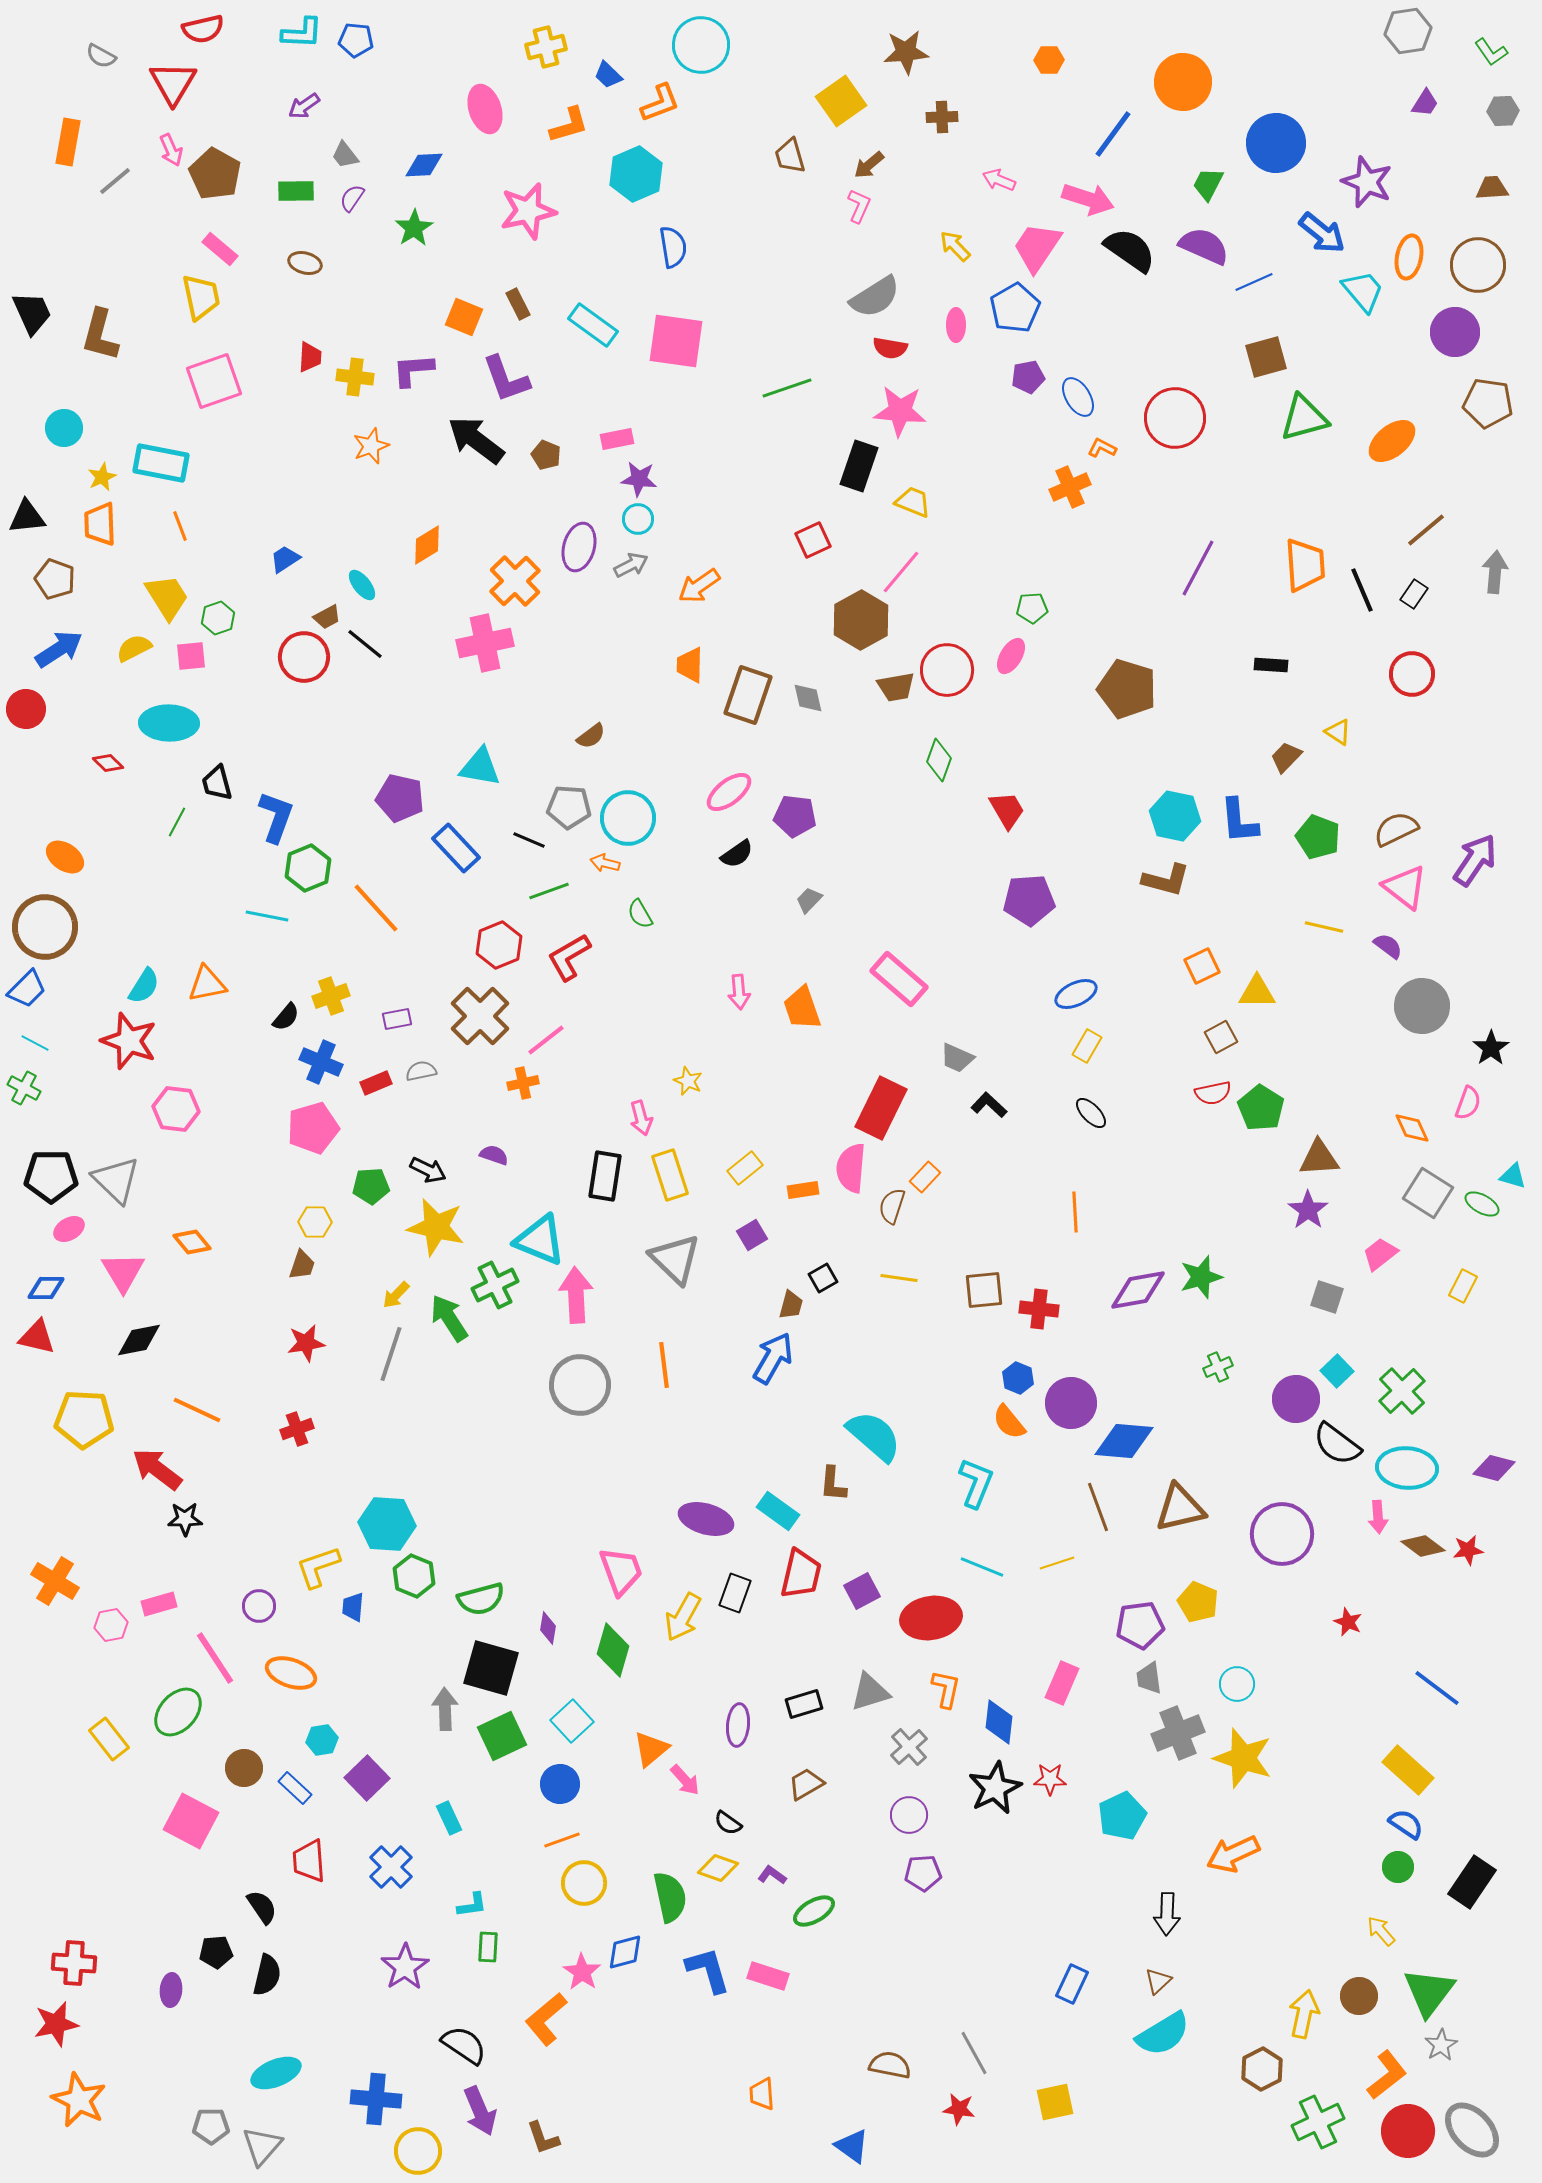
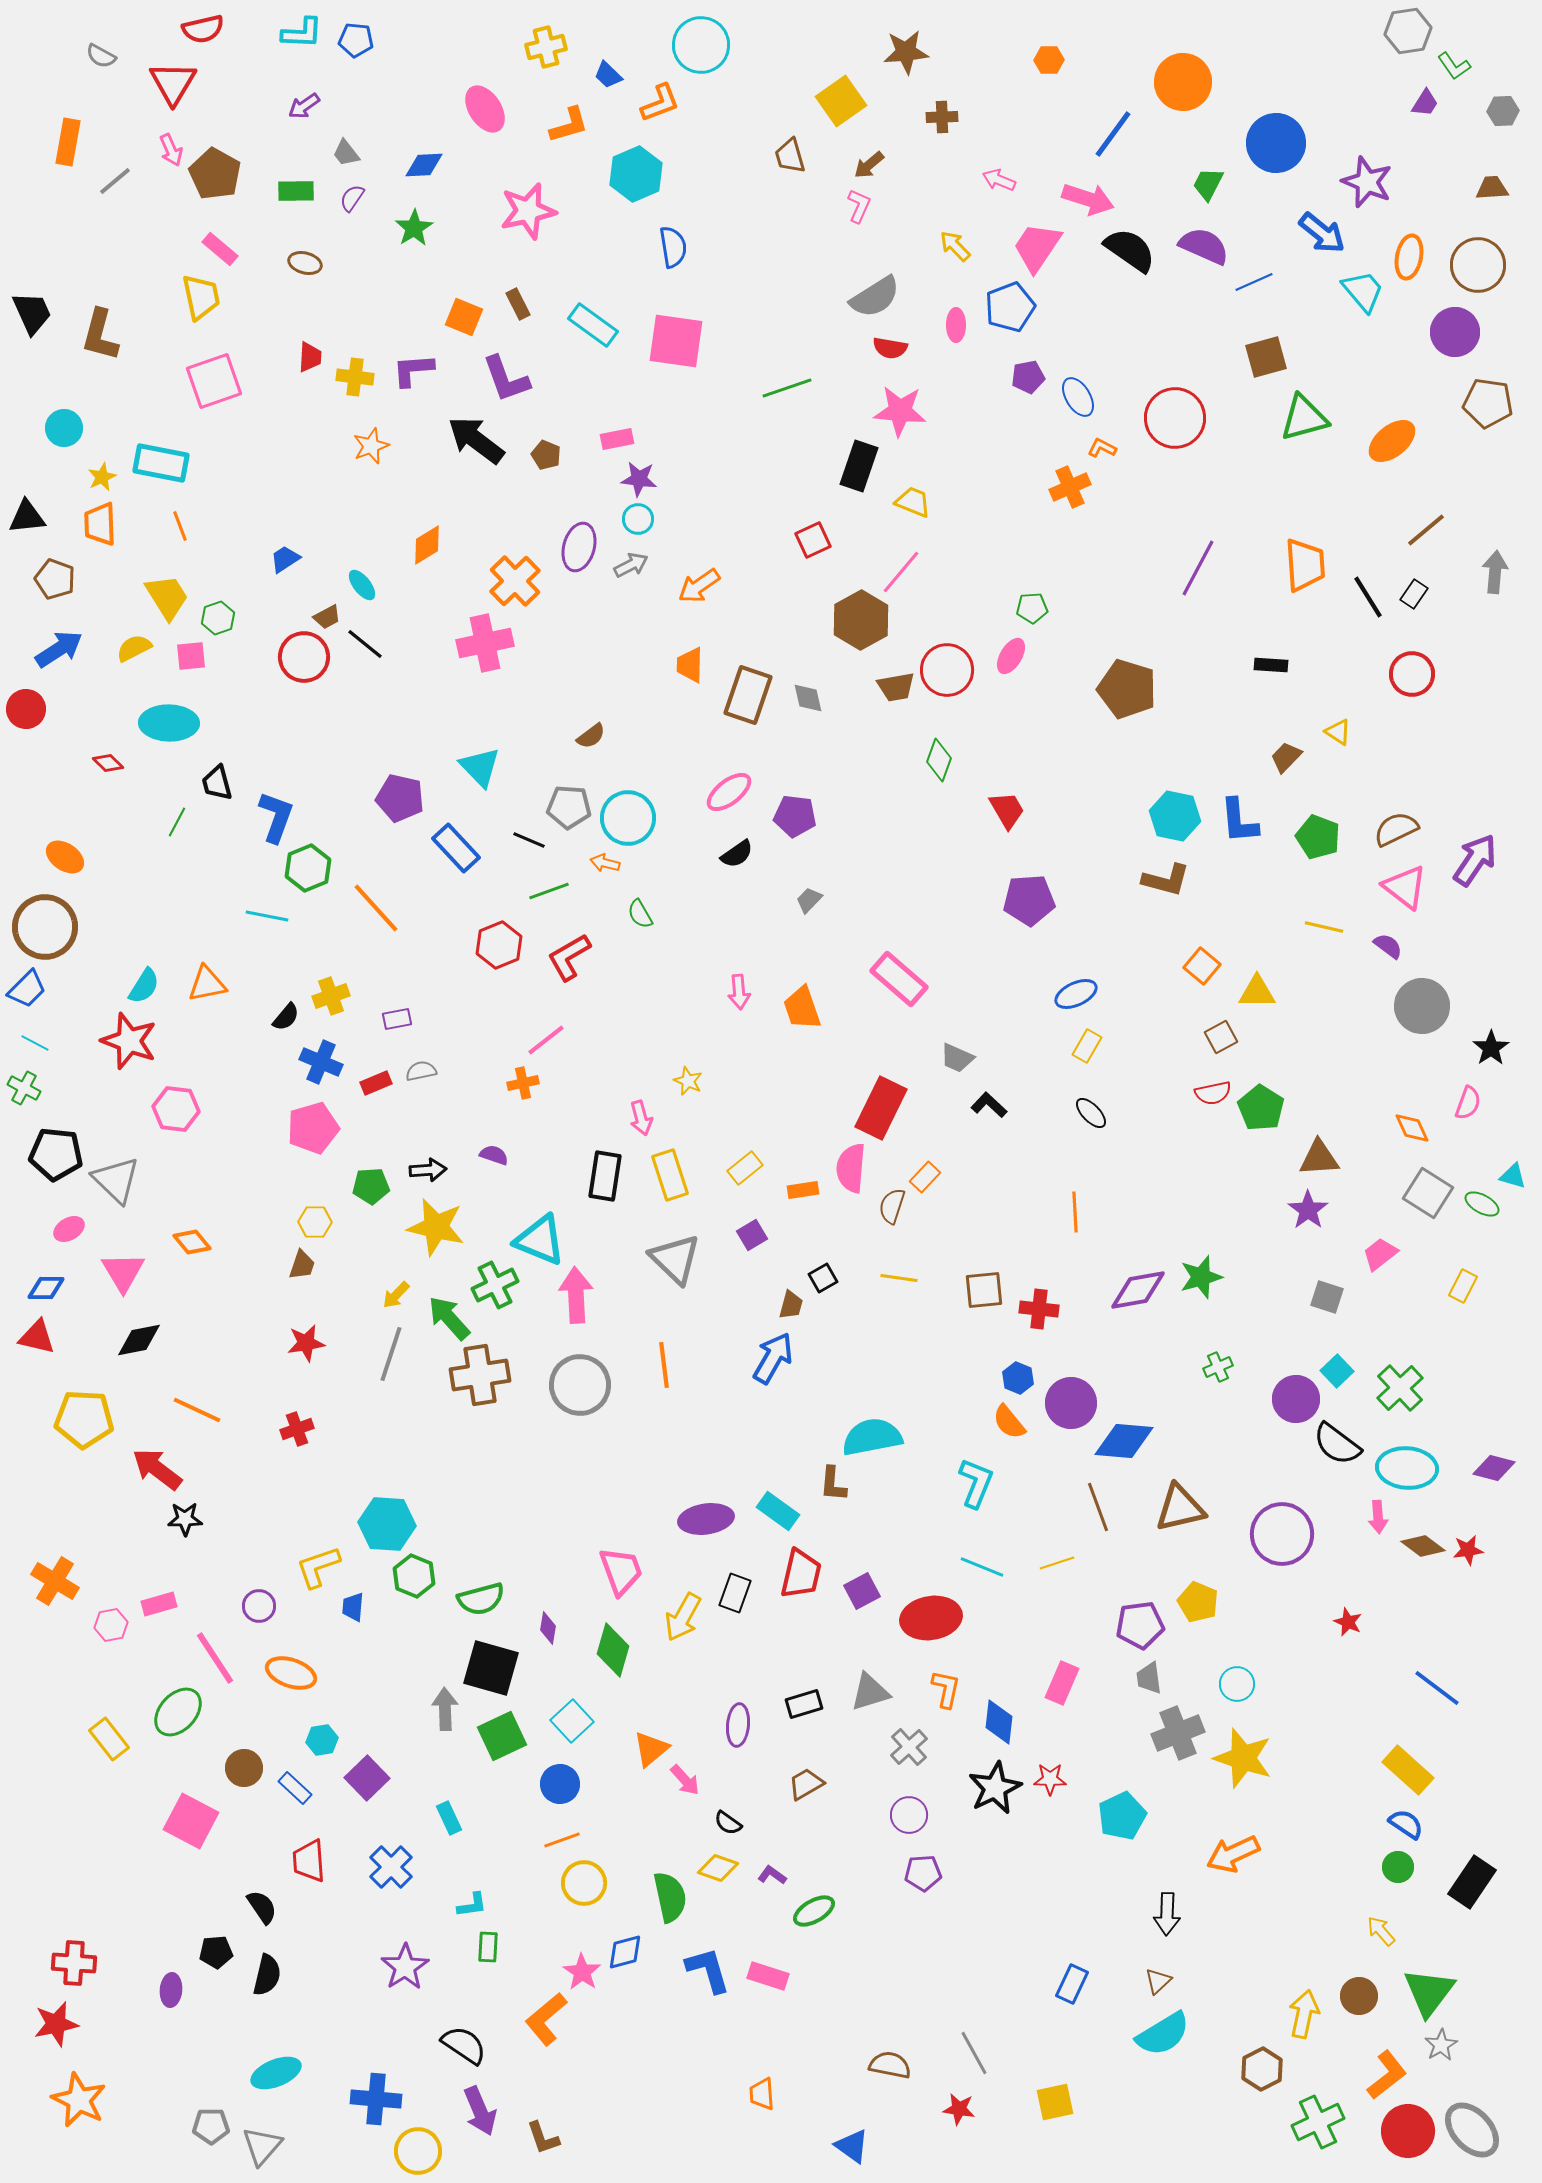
green L-shape at (1491, 52): moved 37 px left, 14 px down
pink ellipse at (485, 109): rotated 15 degrees counterclockwise
gray trapezoid at (345, 155): moved 1 px right, 2 px up
blue pentagon at (1015, 308): moved 5 px left, 1 px up; rotated 9 degrees clockwise
black line at (1362, 590): moved 6 px right, 7 px down; rotated 9 degrees counterclockwise
cyan triangle at (480, 767): rotated 36 degrees clockwise
orange square at (1202, 966): rotated 24 degrees counterclockwise
brown cross at (480, 1016): moved 359 px down; rotated 36 degrees clockwise
black arrow at (428, 1170): rotated 30 degrees counterclockwise
black pentagon at (51, 1176): moved 5 px right, 22 px up; rotated 6 degrees clockwise
green arrow at (449, 1318): rotated 9 degrees counterclockwise
green cross at (1402, 1391): moved 2 px left, 3 px up
cyan semicircle at (874, 1436): moved 2 px left, 1 px down; rotated 52 degrees counterclockwise
purple ellipse at (706, 1519): rotated 24 degrees counterclockwise
